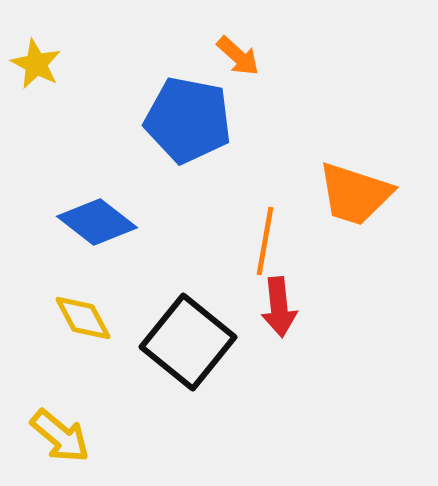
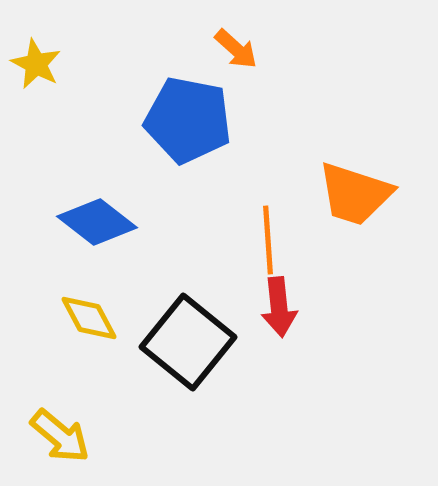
orange arrow: moved 2 px left, 7 px up
orange line: moved 3 px right, 1 px up; rotated 14 degrees counterclockwise
yellow diamond: moved 6 px right
